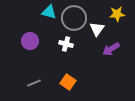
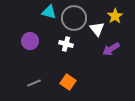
yellow star: moved 2 px left, 2 px down; rotated 28 degrees counterclockwise
white triangle: rotated 14 degrees counterclockwise
